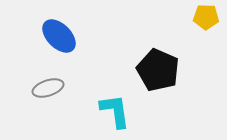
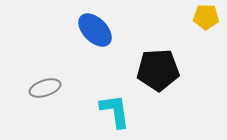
blue ellipse: moved 36 px right, 6 px up
black pentagon: rotated 27 degrees counterclockwise
gray ellipse: moved 3 px left
